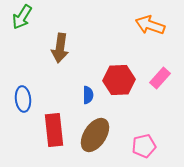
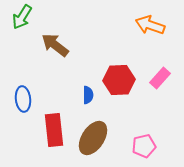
brown arrow: moved 5 px left, 3 px up; rotated 120 degrees clockwise
brown ellipse: moved 2 px left, 3 px down
